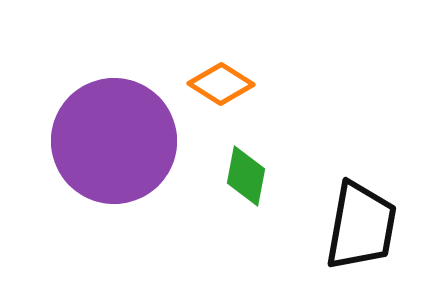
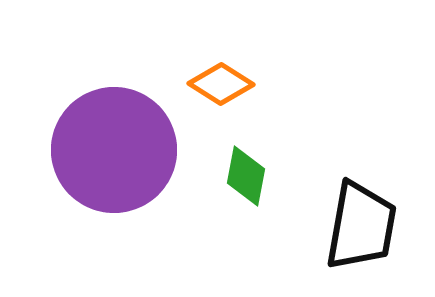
purple circle: moved 9 px down
